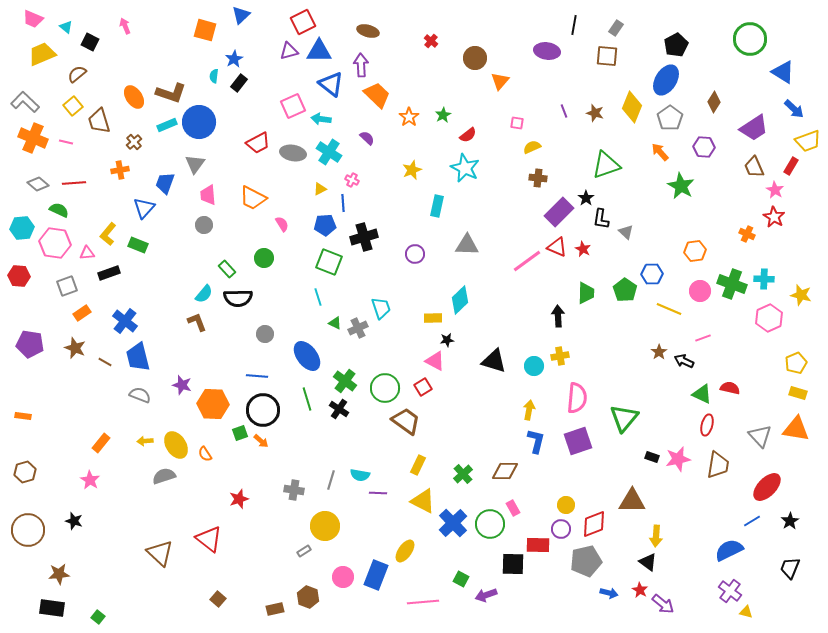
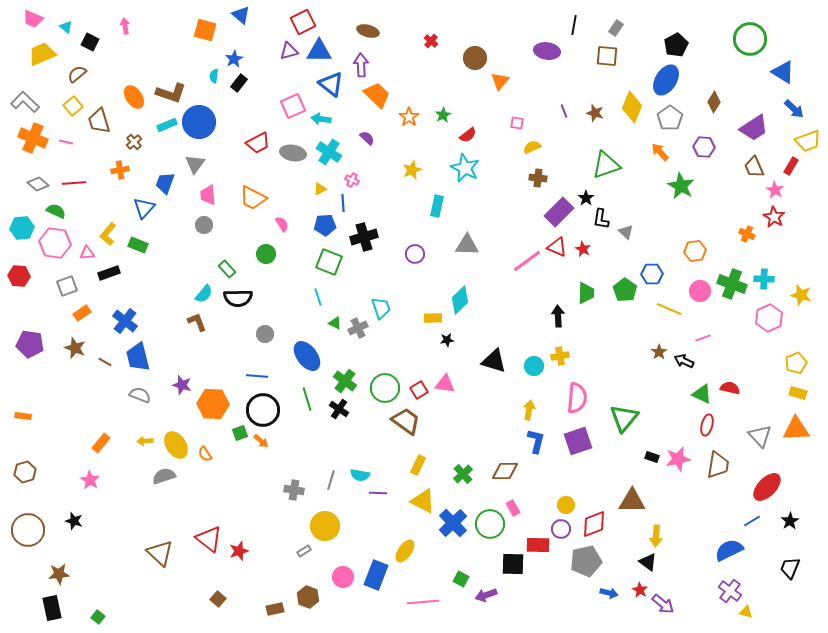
blue triangle at (241, 15): rotated 36 degrees counterclockwise
pink arrow at (125, 26): rotated 14 degrees clockwise
green semicircle at (59, 210): moved 3 px left, 1 px down
green circle at (264, 258): moved 2 px right, 4 px up
pink triangle at (435, 361): moved 10 px right, 23 px down; rotated 20 degrees counterclockwise
red square at (423, 387): moved 4 px left, 3 px down
orange triangle at (796, 429): rotated 12 degrees counterclockwise
red star at (239, 499): moved 52 px down
black rectangle at (52, 608): rotated 70 degrees clockwise
